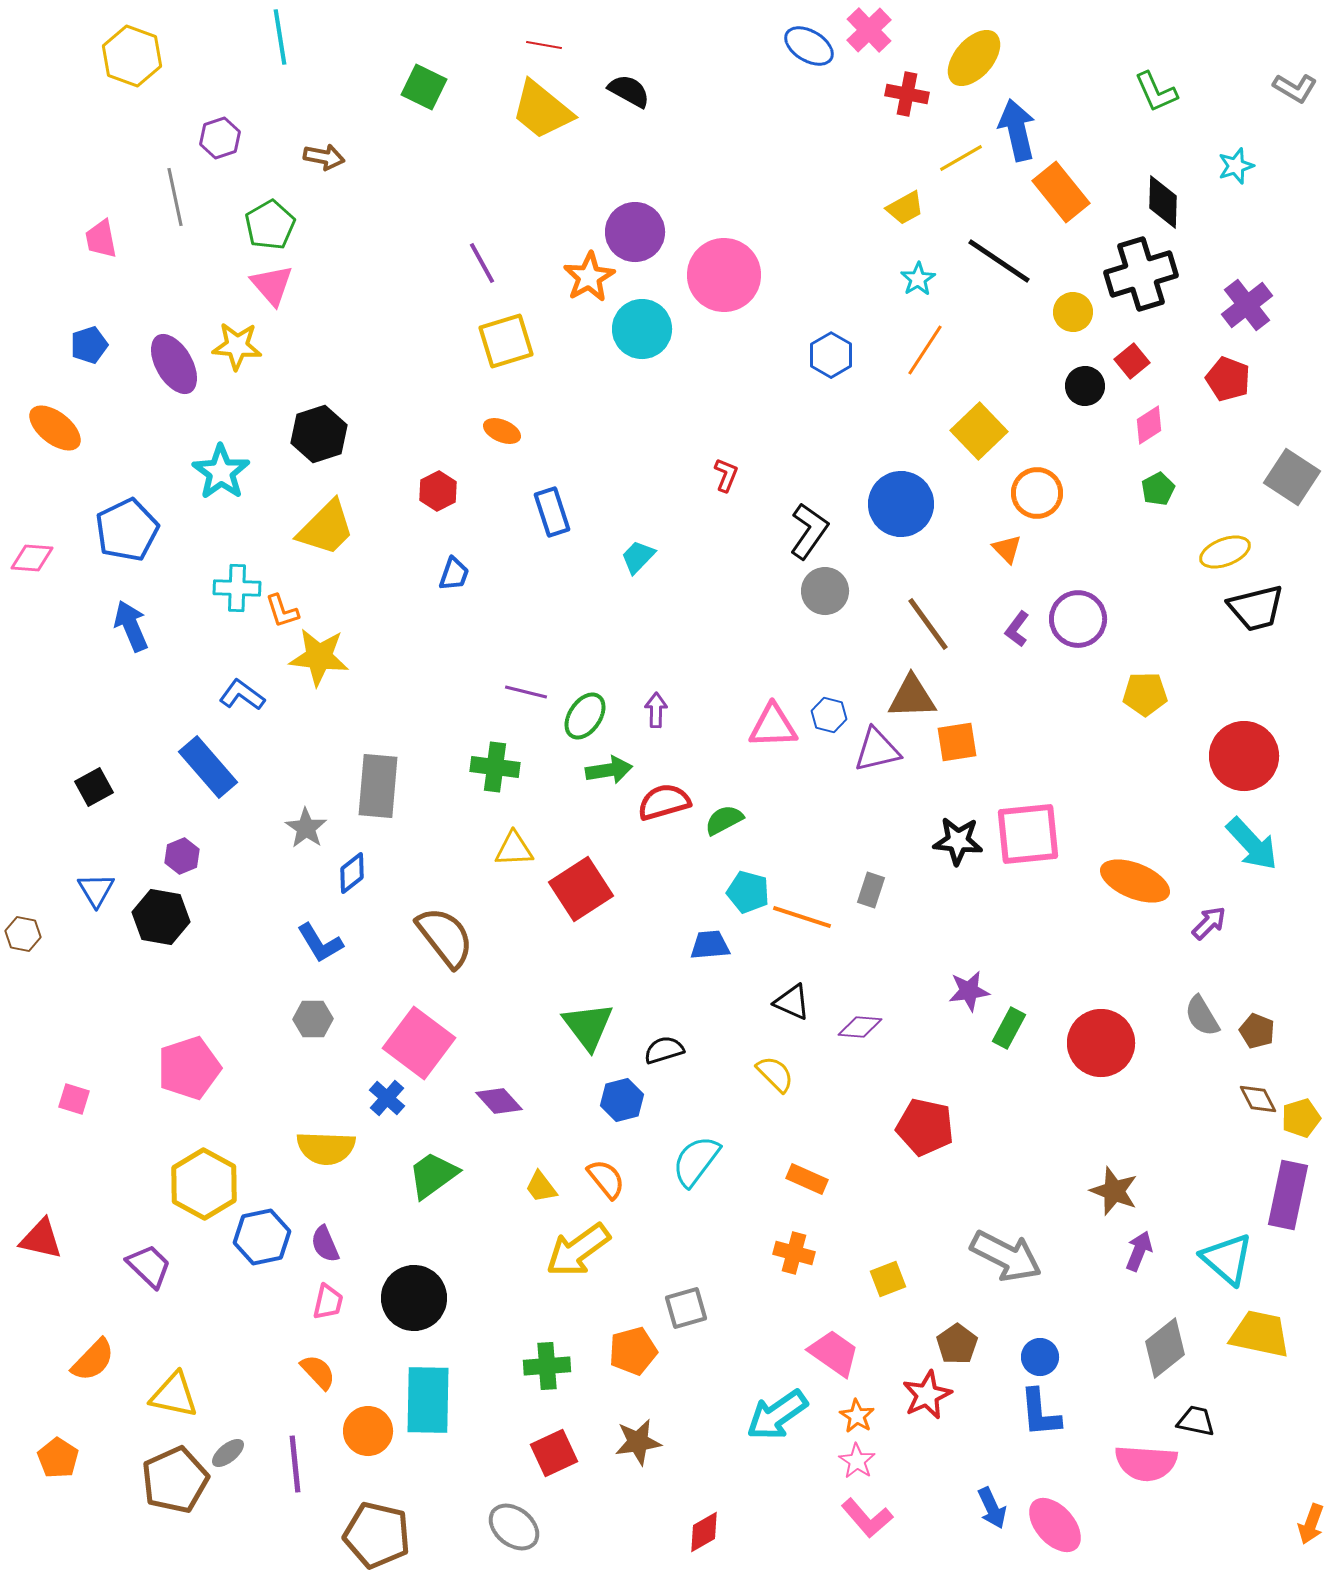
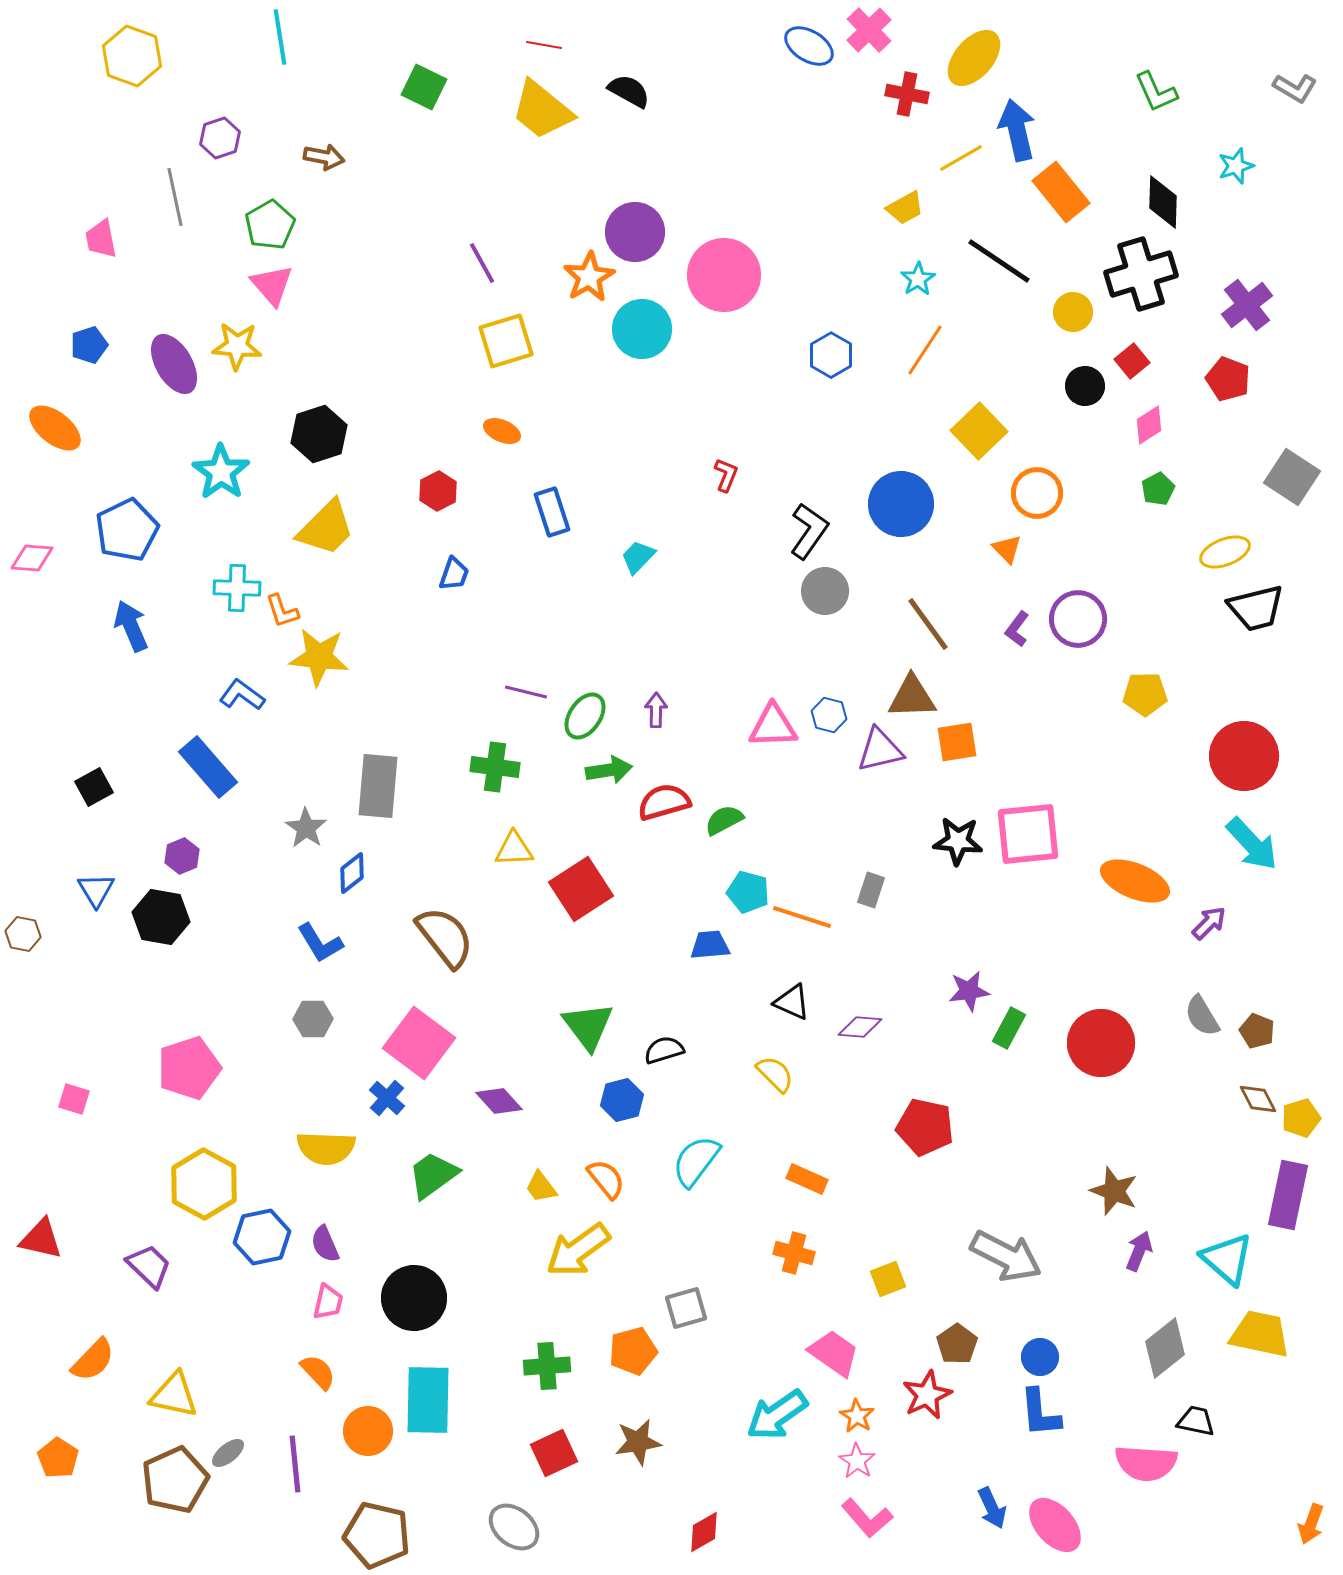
purple triangle at (877, 750): moved 3 px right
